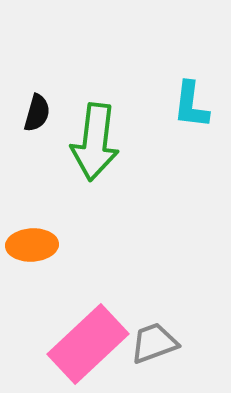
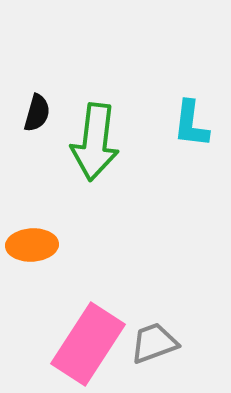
cyan L-shape: moved 19 px down
pink rectangle: rotated 14 degrees counterclockwise
